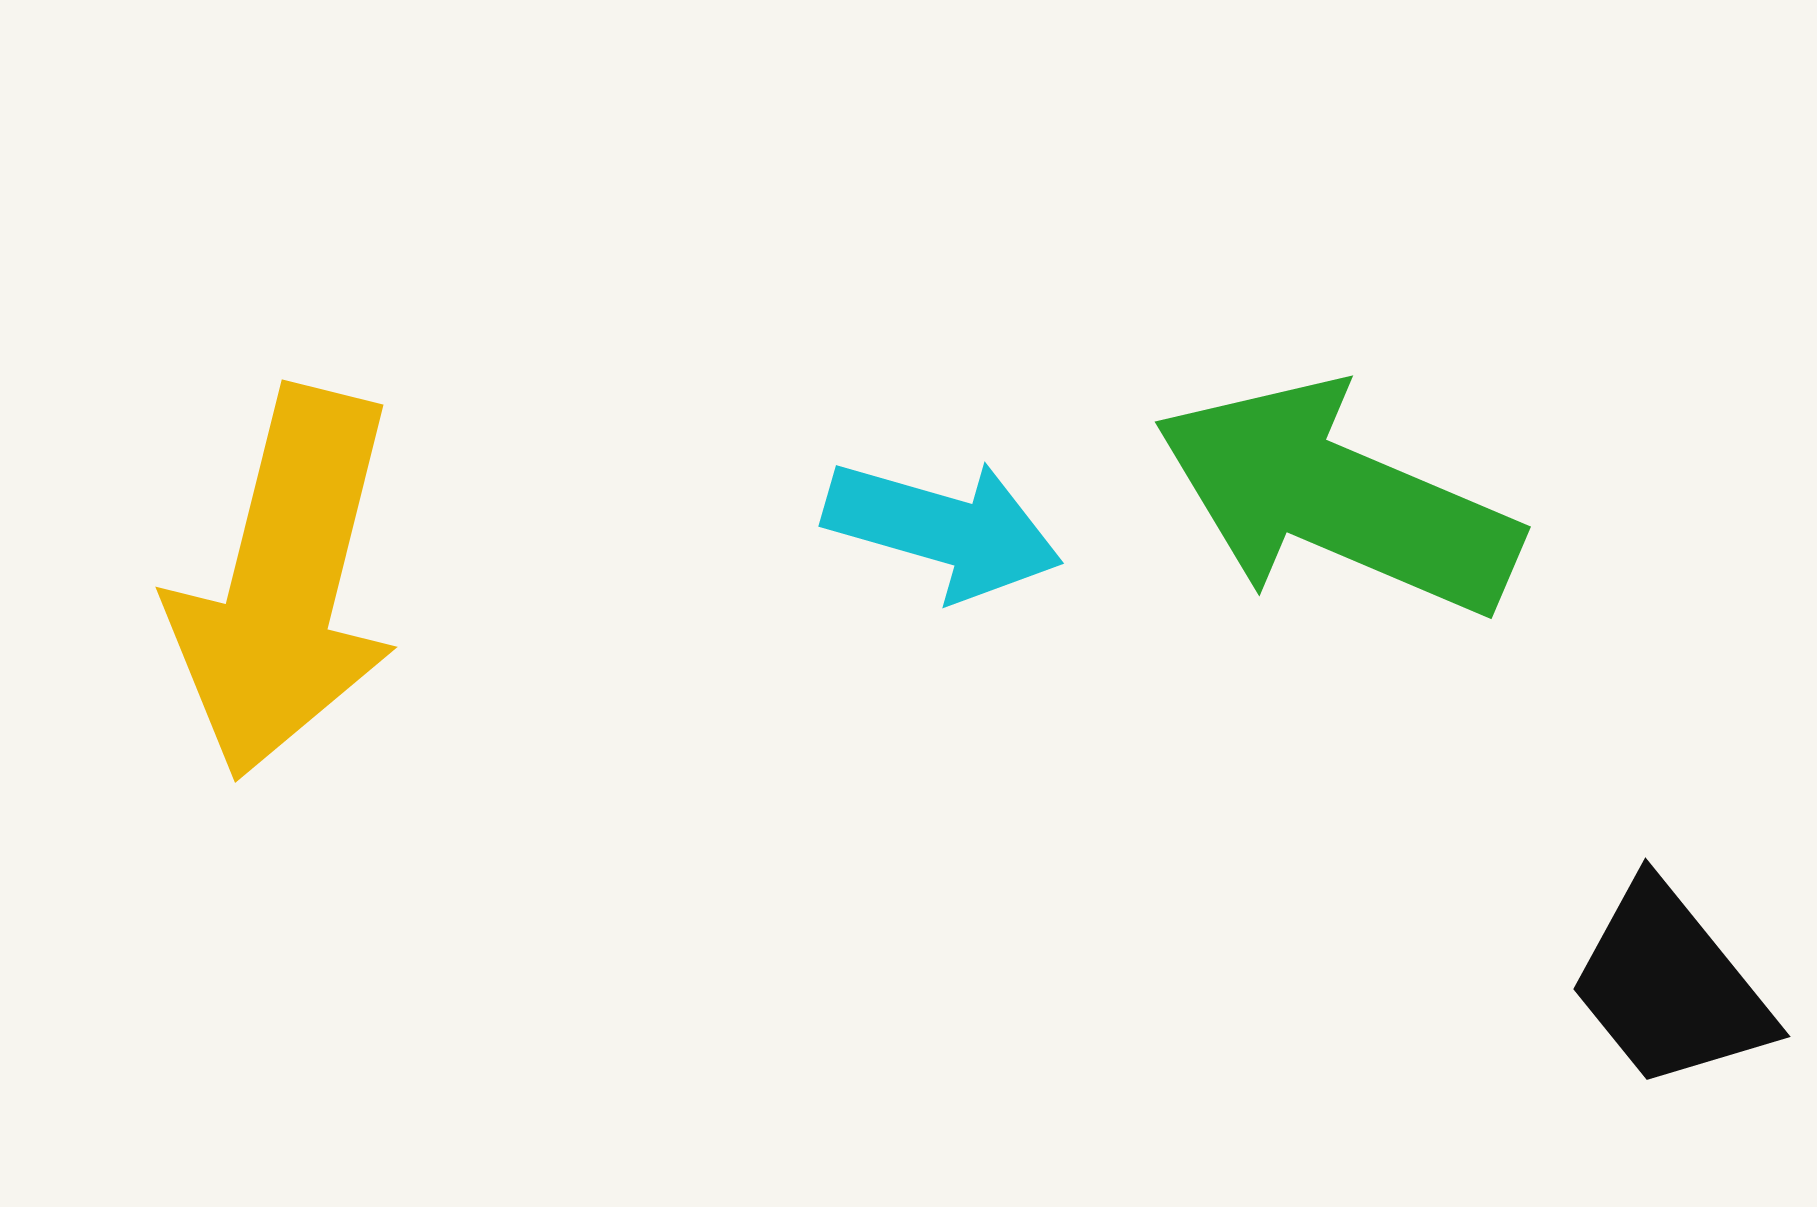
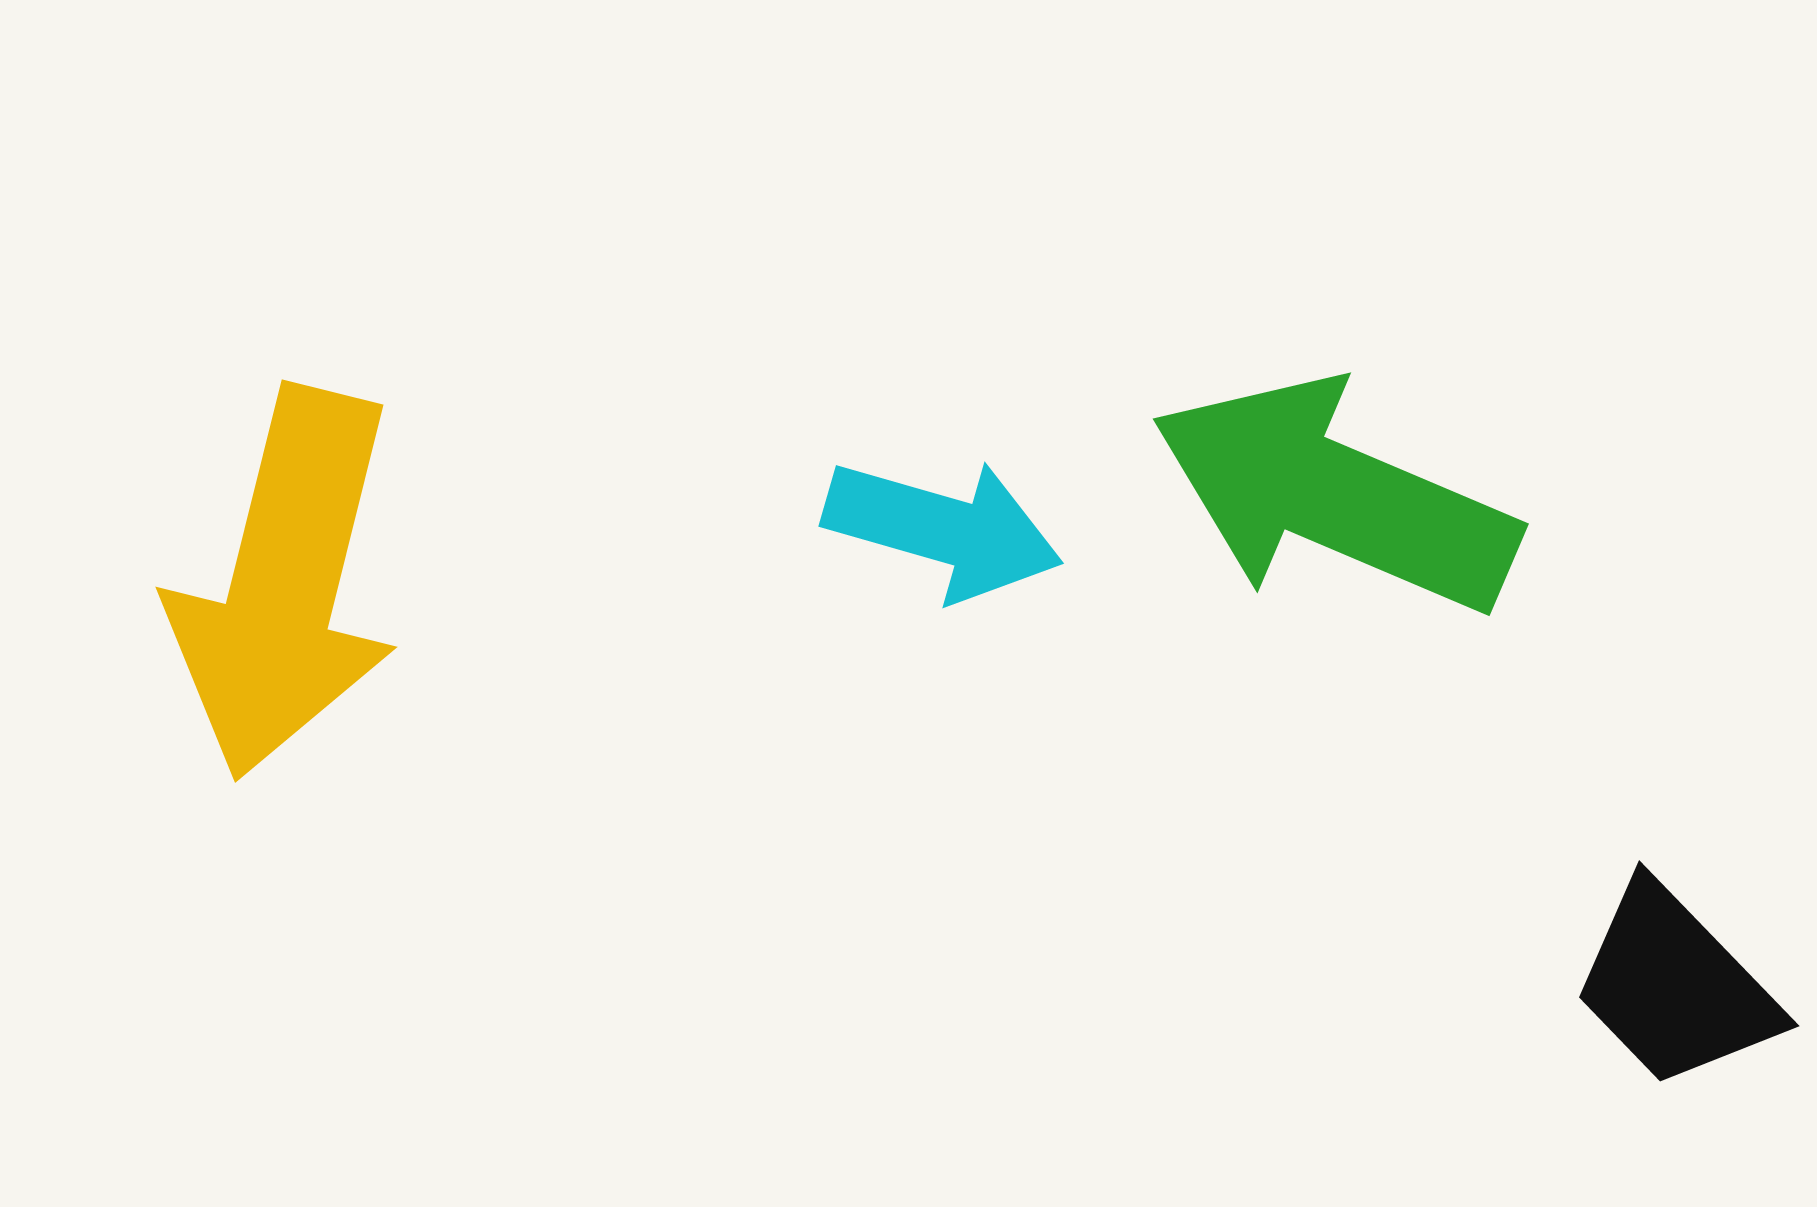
green arrow: moved 2 px left, 3 px up
black trapezoid: moved 5 px right; rotated 5 degrees counterclockwise
